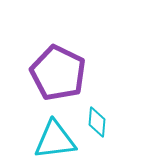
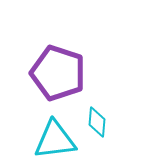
purple pentagon: rotated 8 degrees counterclockwise
